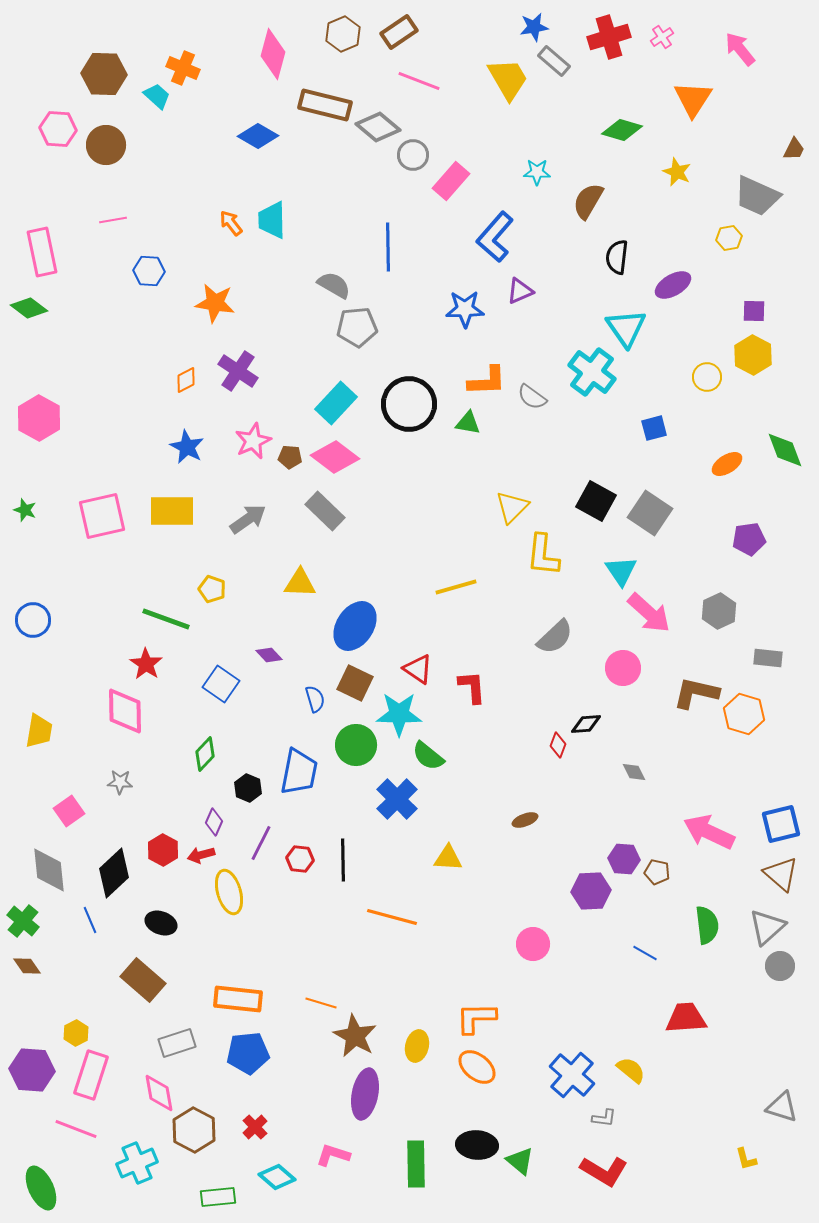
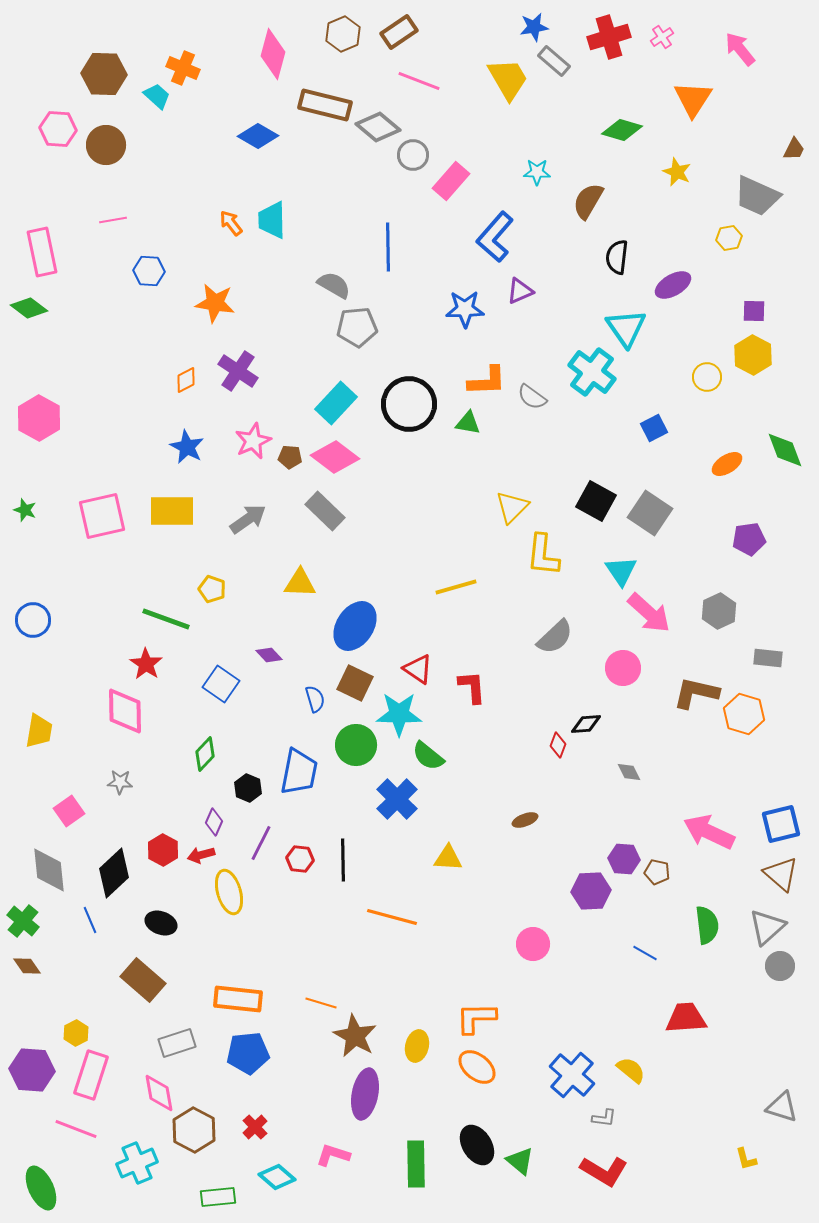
blue square at (654, 428): rotated 12 degrees counterclockwise
gray diamond at (634, 772): moved 5 px left
black ellipse at (477, 1145): rotated 54 degrees clockwise
